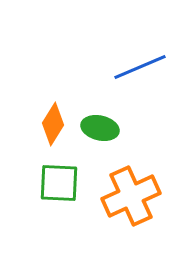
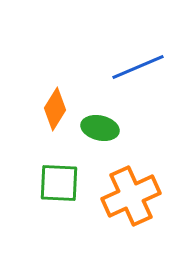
blue line: moved 2 px left
orange diamond: moved 2 px right, 15 px up
